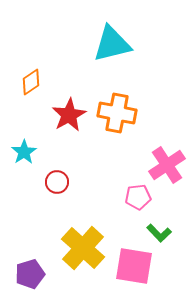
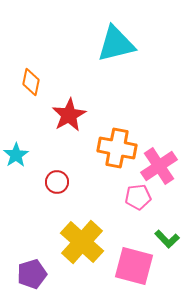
cyan triangle: moved 4 px right
orange diamond: rotated 44 degrees counterclockwise
orange cross: moved 35 px down
cyan star: moved 8 px left, 3 px down
pink cross: moved 8 px left, 1 px down
green L-shape: moved 8 px right, 6 px down
yellow cross: moved 1 px left, 6 px up
pink square: rotated 6 degrees clockwise
purple pentagon: moved 2 px right
